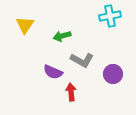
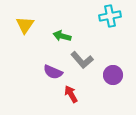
green arrow: rotated 30 degrees clockwise
gray L-shape: rotated 20 degrees clockwise
purple circle: moved 1 px down
red arrow: moved 2 px down; rotated 24 degrees counterclockwise
